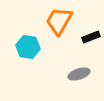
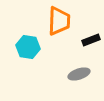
orange trapezoid: rotated 152 degrees clockwise
black rectangle: moved 3 px down
